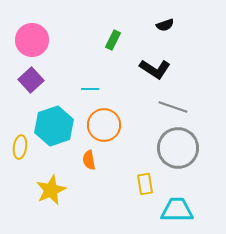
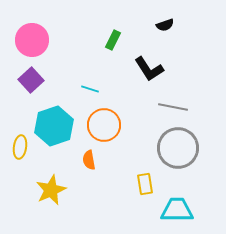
black L-shape: moved 6 px left; rotated 24 degrees clockwise
cyan line: rotated 18 degrees clockwise
gray line: rotated 8 degrees counterclockwise
